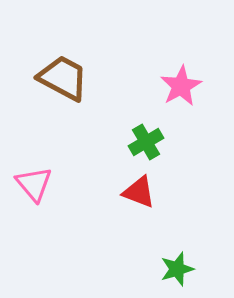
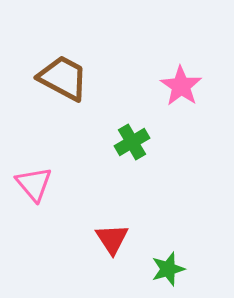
pink star: rotated 9 degrees counterclockwise
green cross: moved 14 px left
red triangle: moved 27 px left, 47 px down; rotated 36 degrees clockwise
green star: moved 9 px left
